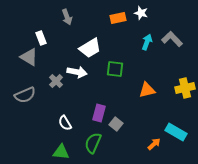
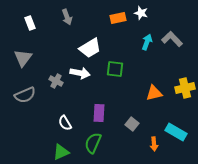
white rectangle: moved 11 px left, 15 px up
gray triangle: moved 6 px left, 1 px down; rotated 36 degrees clockwise
white arrow: moved 3 px right, 1 px down
gray cross: rotated 16 degrees counterclockwise
orange triangle: moved 7 px right, 3 px down
purple rectangle: rotated 12 degrees counterclockwise
gray square: moved 16 px right
orange arrow: rotated 128 degrees clockwise
green triangle: rotated 30 degrees counterclockwise
